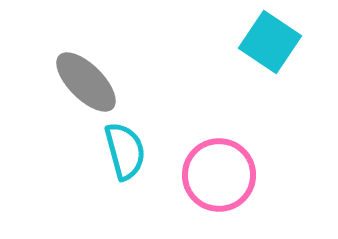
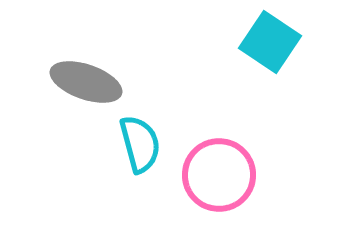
gray ellipse: rotated 26 degrees counterclockwise
cyan semicircle: moved 15 px right, 7 px up
